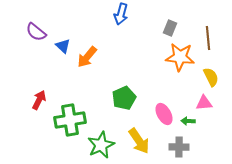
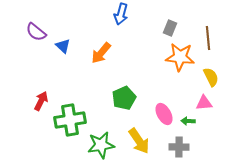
orange arrow: moved 14 px right, 4 px up
red arrow: moved 2 px right, 1 px down
green star: rotated 16 degrees clockwise
